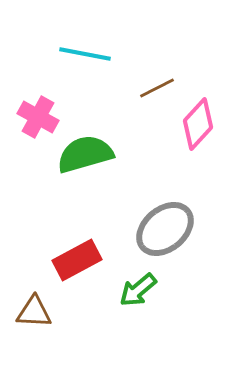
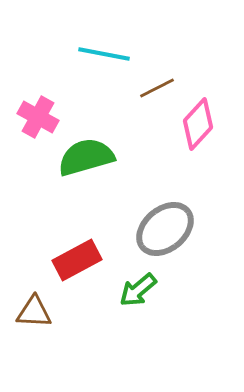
cyan line: moved 19 px right
green semicircle: moved 1 px right, 3 px down
